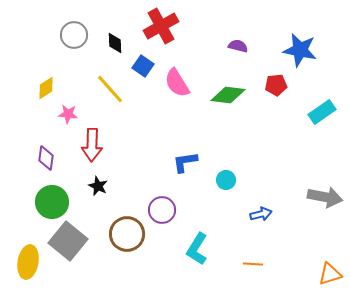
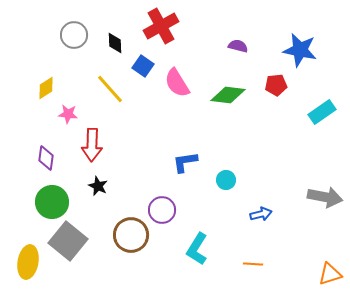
brown circle: moved 4 px right, 1 px down
